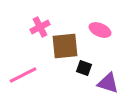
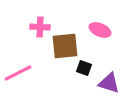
pink cross: rotated 30 degrees clockwise
pink line: moved 5 px left, 2 px up
purple triangle: moved 1 px right
